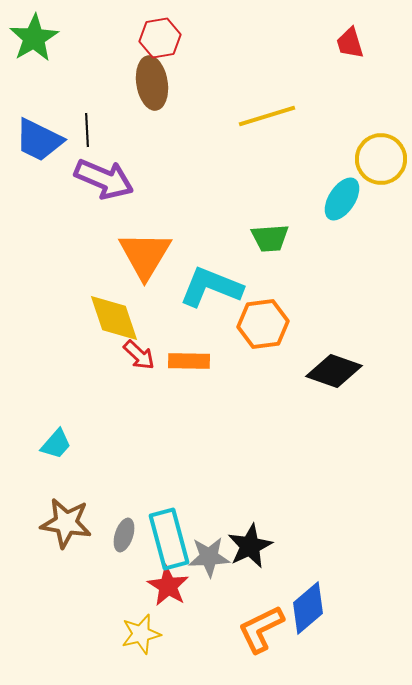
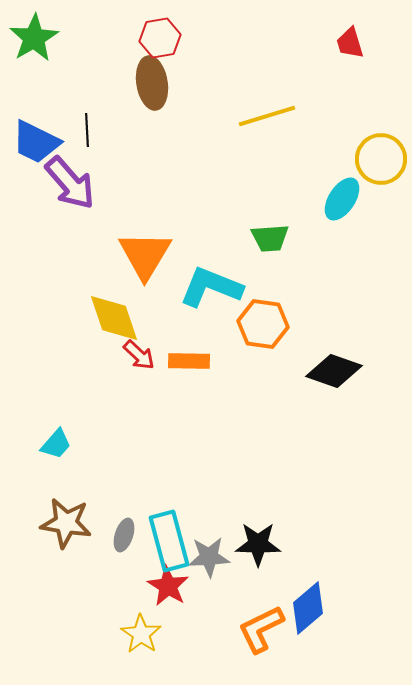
blue trapezoid: moved 3 px left, 2 px down
purple arrow: moved 34 px left, 4 px down; rotated 26 degrees clockwise
orange hexagon: rotated 15 degrees clockwise
cyan rectangle: moved 2 px down
black star: moved 8 px right, 2 px up; rotated 27 degrees clockwise
yellow star: rotated 24 degrees counterclockwise
